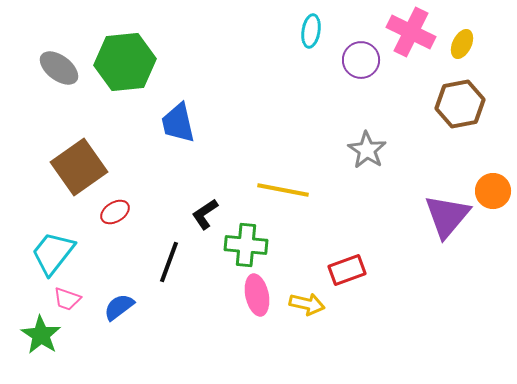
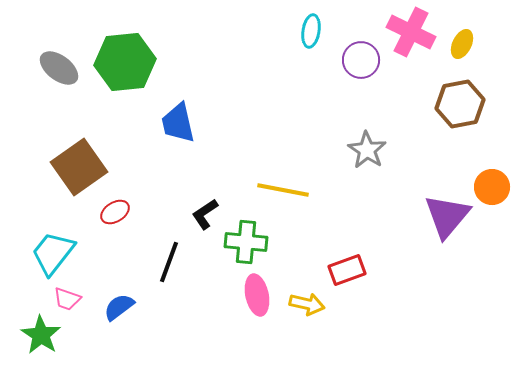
orange circle: moved 1 px left, 4 px up
green cross: moved 3 px up
